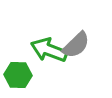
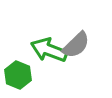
green hexagon: rotated 20 degrees clockwise
